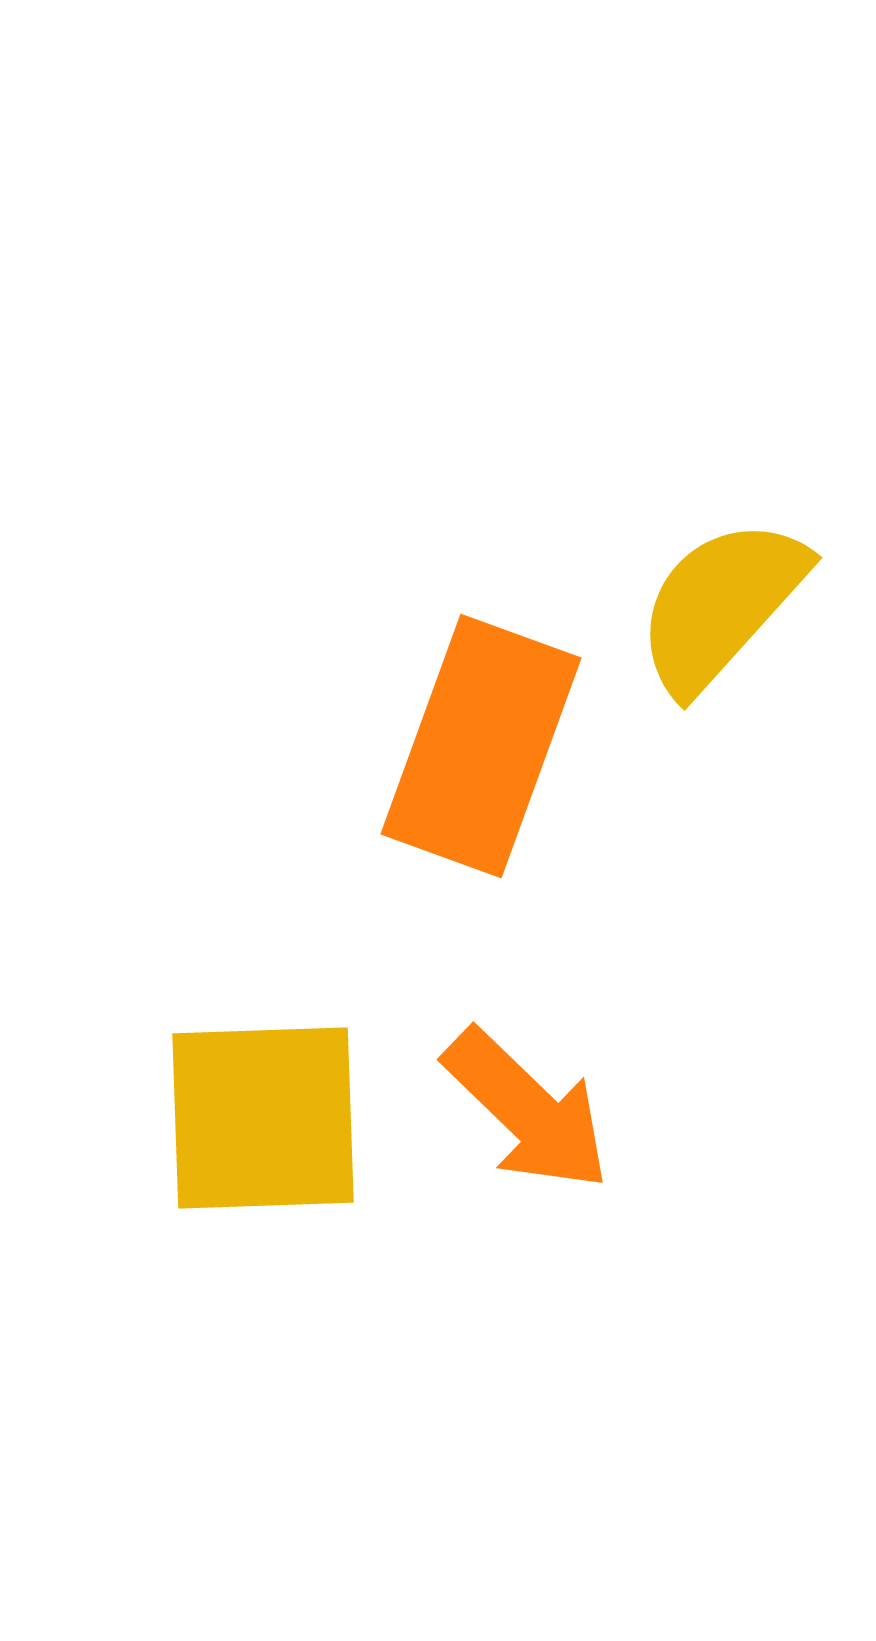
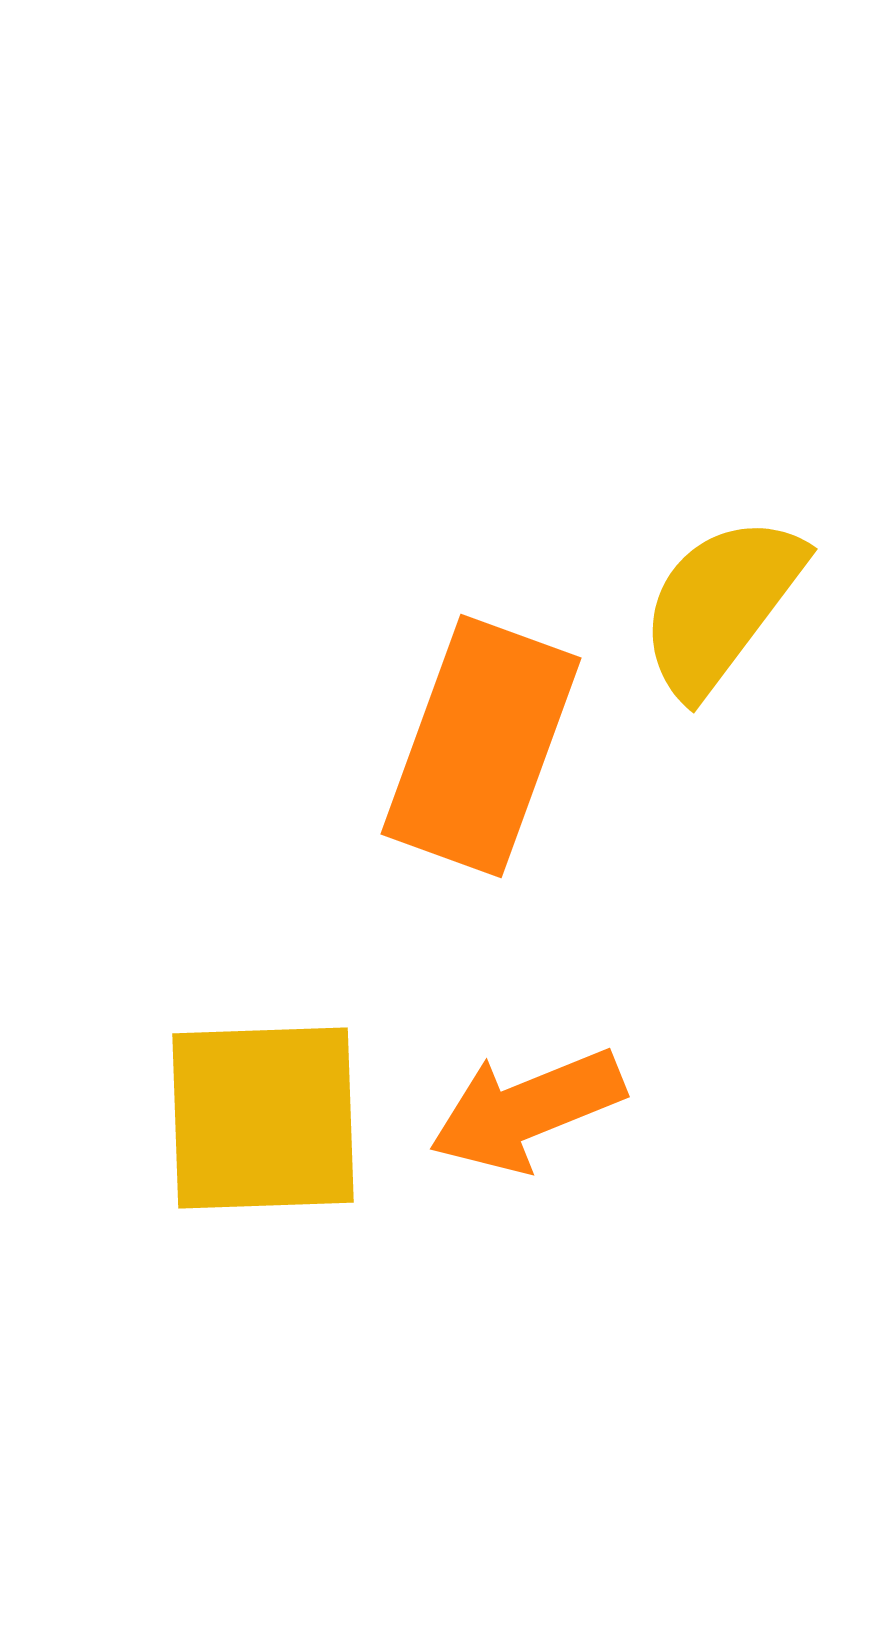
yellow semicircle: rotated 5 degrees counterclockwise
orange arrow: rotated 114 degrees clockwise
